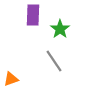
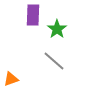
green star: moved 3 px left
gray line: rotated 15 degrees counterclockwise
